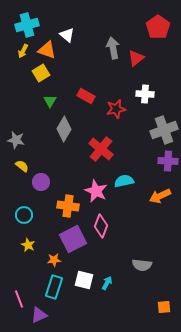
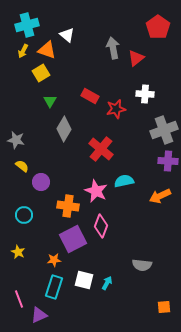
red rectangle: moved 4 px right
yellow star: moved 10 px left, 7 px down
